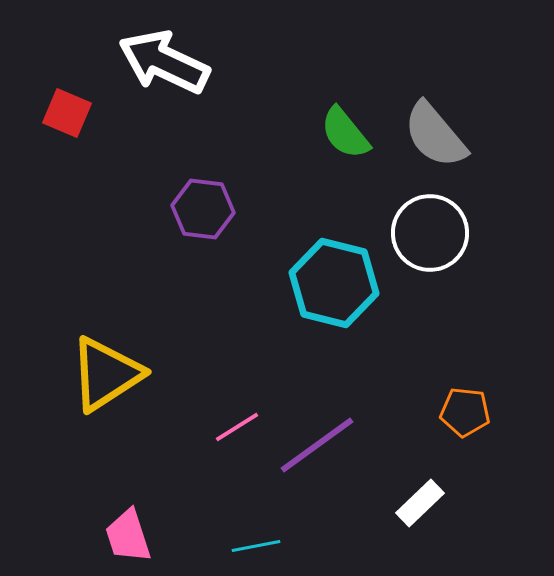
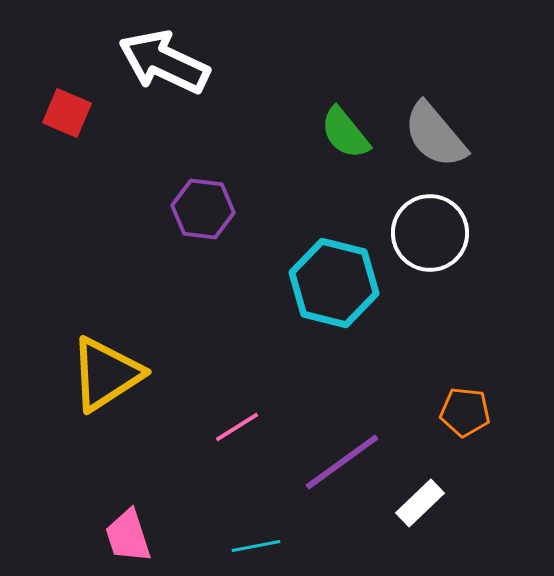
purple line: moved 25 px right, 17 px down
